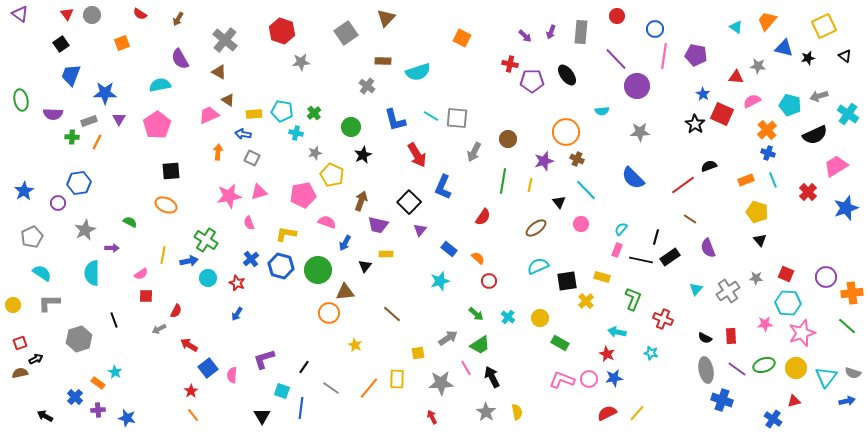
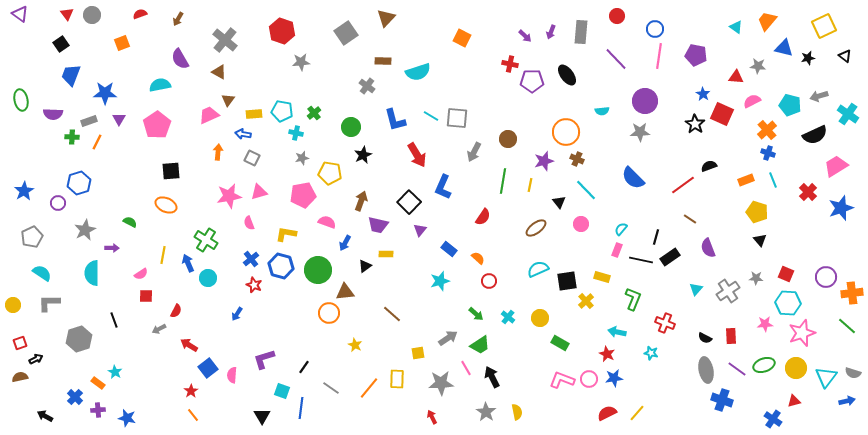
red semicircle at (140, 14): rotated 128 degrees clockwise
pink line at (664, 56): moved 5 px left
purple circle at (637, 86): moved 8 px right, 15 px down
brown triangle at (228, 100): rotated 32 degrees clockwise
gray star at (315, 153): moved 13 px left, 5 px down
yellow pentagon at (332, 175): moved 2 px left, 2 px up; rotated 15 degrees counterclockwise
blue hexagon at (79, 183): rotated 10 degrees counterclockwise
blue star at (846, 208): moved 5 px left
blue arrow at (189, 261): moved 1 px left, 2 px down; rotated 102 degrees counterclockwise
black triangle at (365, 266): rotated 16 degrees clockwise
cyan semicircle at (538, 266): moved 3 px down
red star at (237, 283): moved 17 px right, 2 px down
red cross at (663, 319): moved 2 px right, 4 px down
brown semicircle at (20, 373): moved 4 px down
